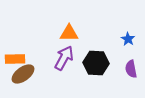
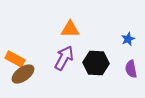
orange triangle: moved 1 px right, 4 px up
blue star: rotated 16 degrees clockwise
orange rectangle: rotated 30 degrees clockwise
